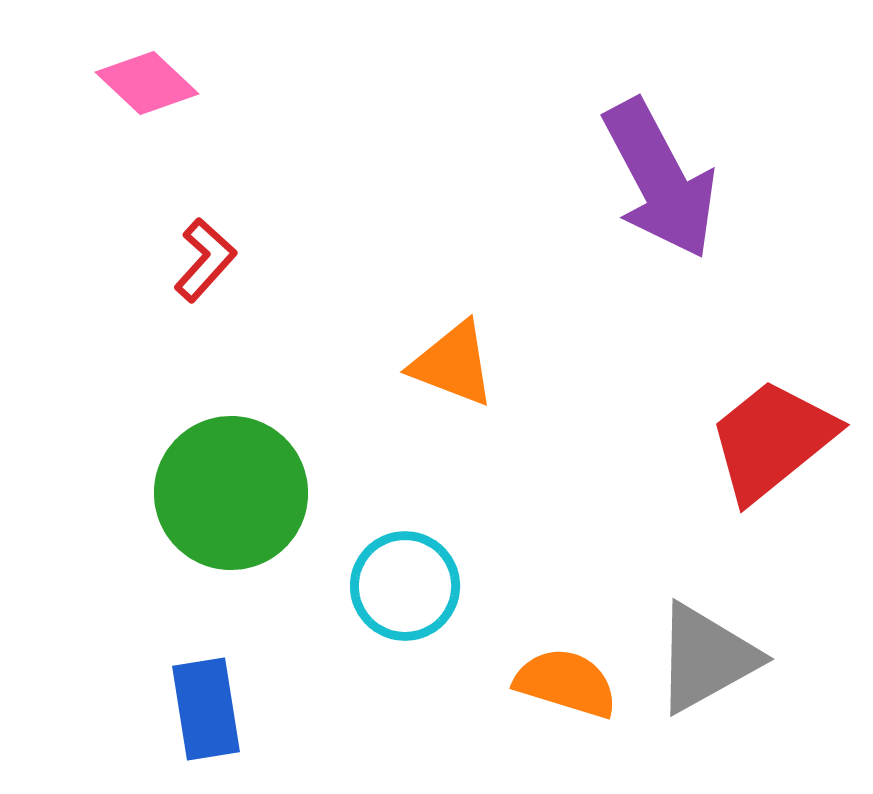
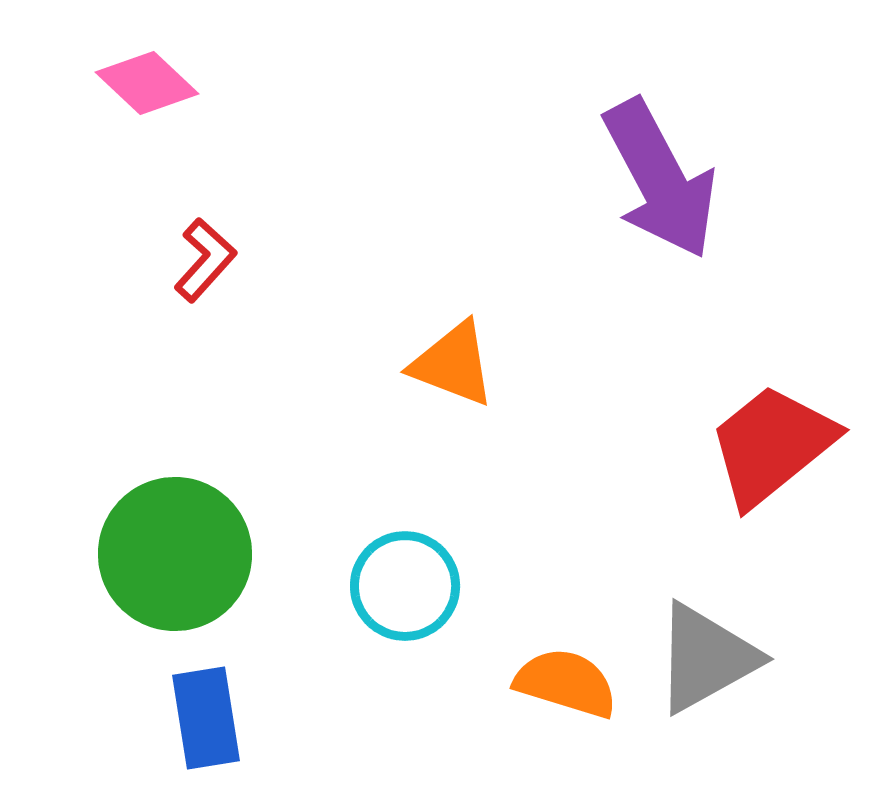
red trapezoid: moved 5 px down
green circle: moved 56 px left, 61 px down
blue rectangle: moved 9 px down
